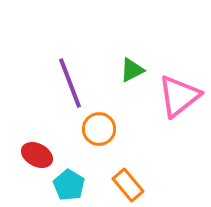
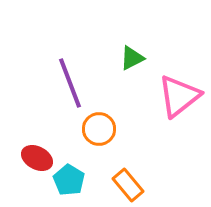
green triangle: moved 12 px up
red ellipse: moved 3 px down
cyan pentagon: moved 5 px up
